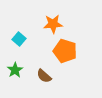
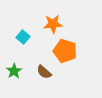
cyan square: moved 4 px right, 2 px up
green star: moved 1 px left, 1 px down
brown semicircle: moved 4 px up
